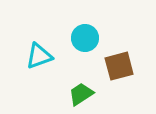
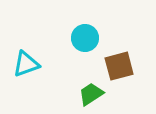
cyan triangle: moved 13 px left, 8 px down
green trapezoid: moved 10 px right
